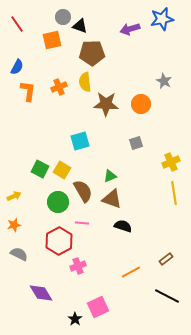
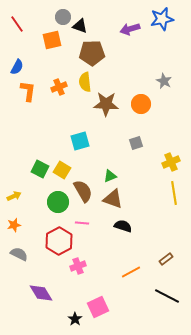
brown triangle: moved 1 px right
